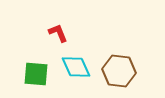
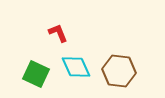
green square: rotated 20 degrees clockwise
